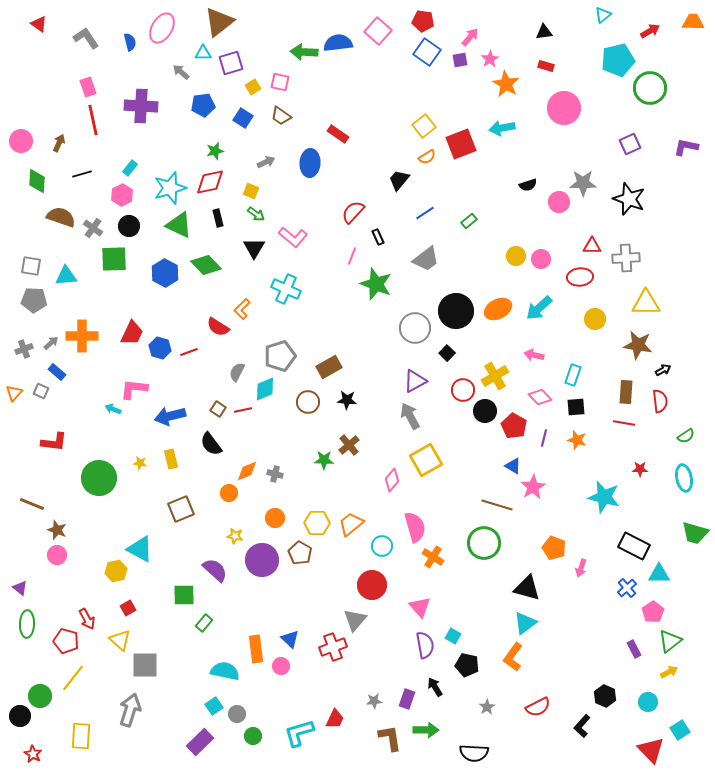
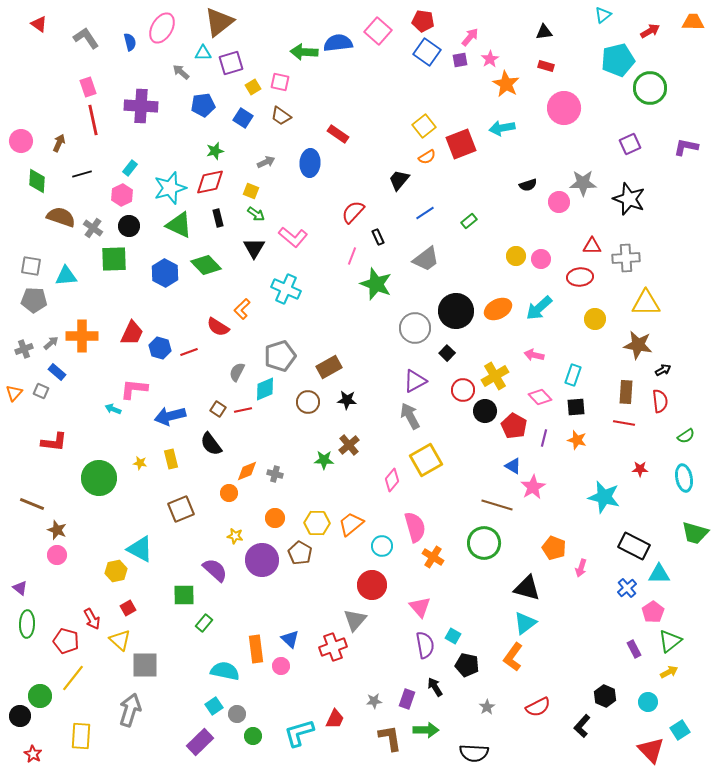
red arrow at (87, 619): moved 5 px right
